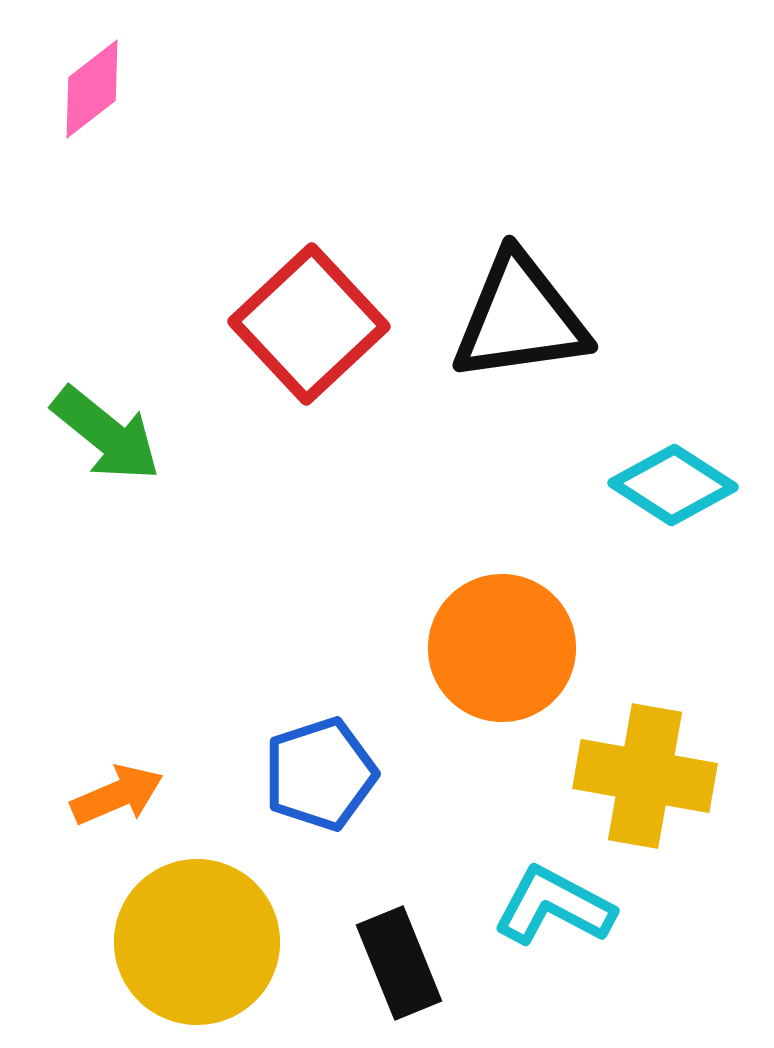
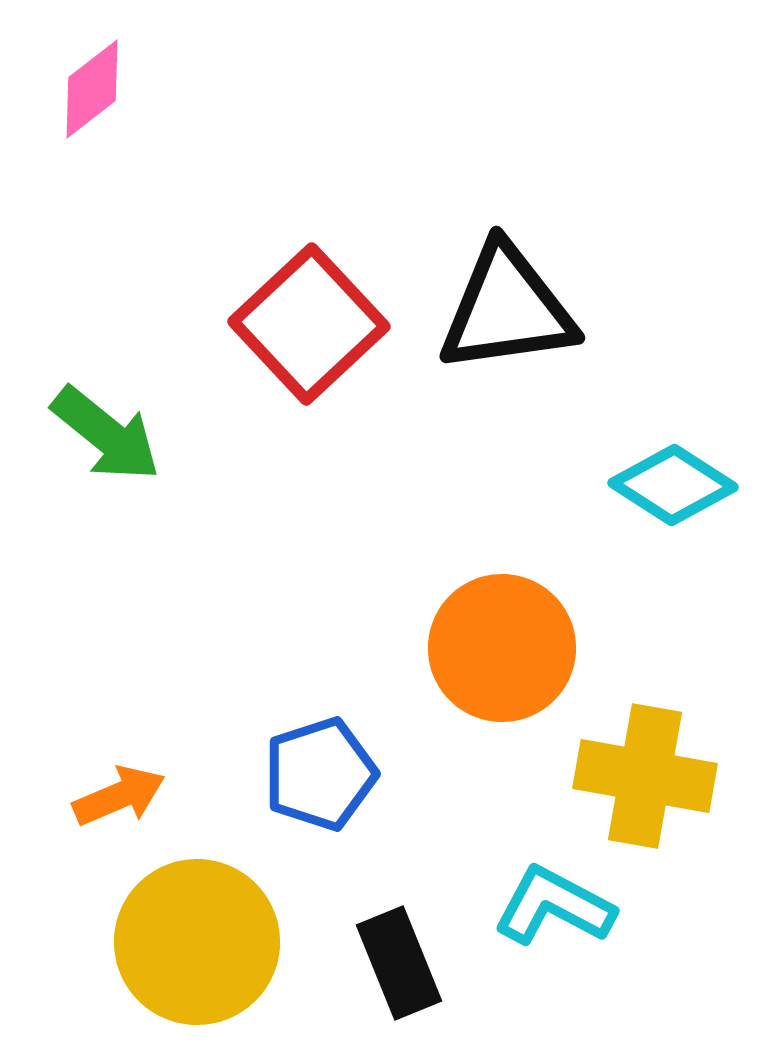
black triangle: moved 13 px left, 9 px up
orange arrow: moved 2 px right, 1 px down
